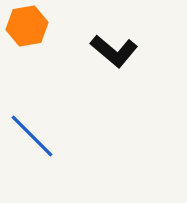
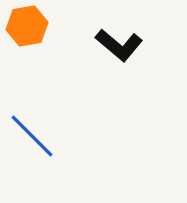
black L-shape: moved 5 px right, 6 px up
